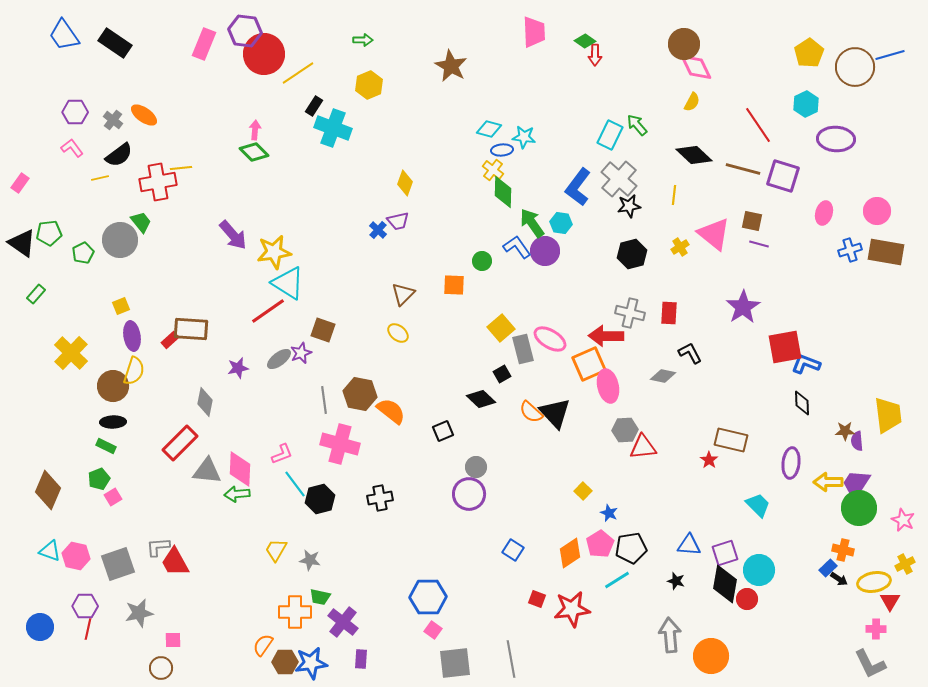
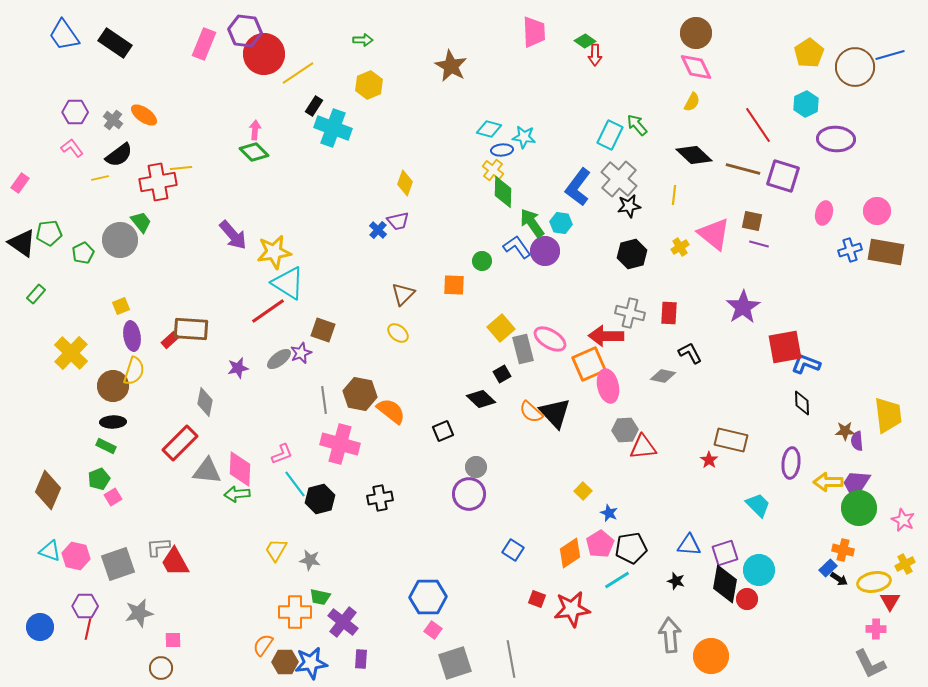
brown circle at (684, 44): moved 12 px right, 11 px up
gray square at (455, 663): rotated 12 degrees counterclockwise
